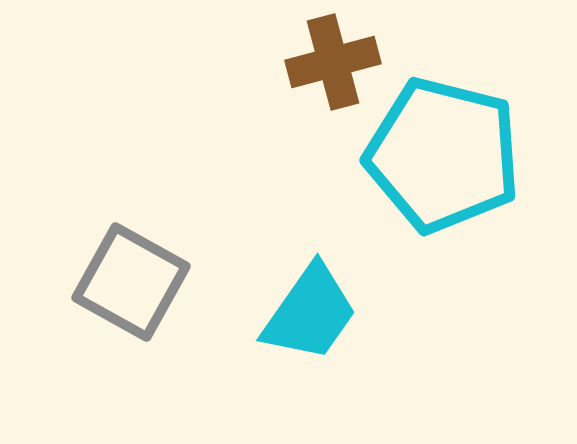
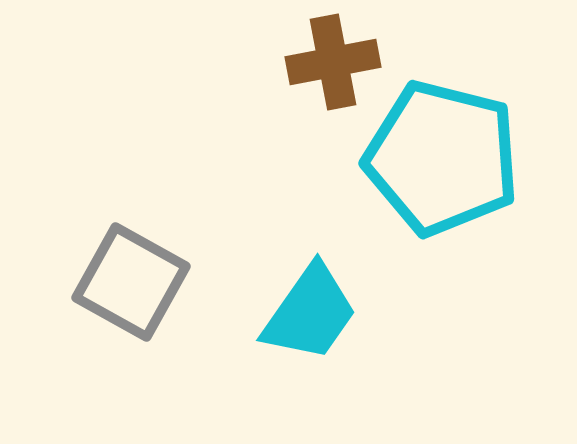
brown cross: rotated 4 degrees clockwise
cyan pentagon: moved 1 px left, 3 px down
